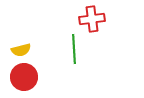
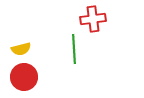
red cross: moved 1 px right
yellow semicircle: moved 1 px up
